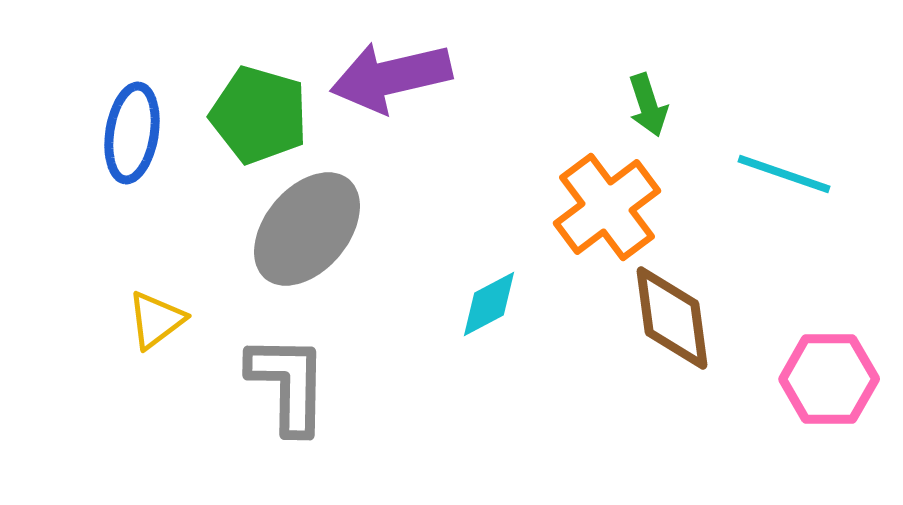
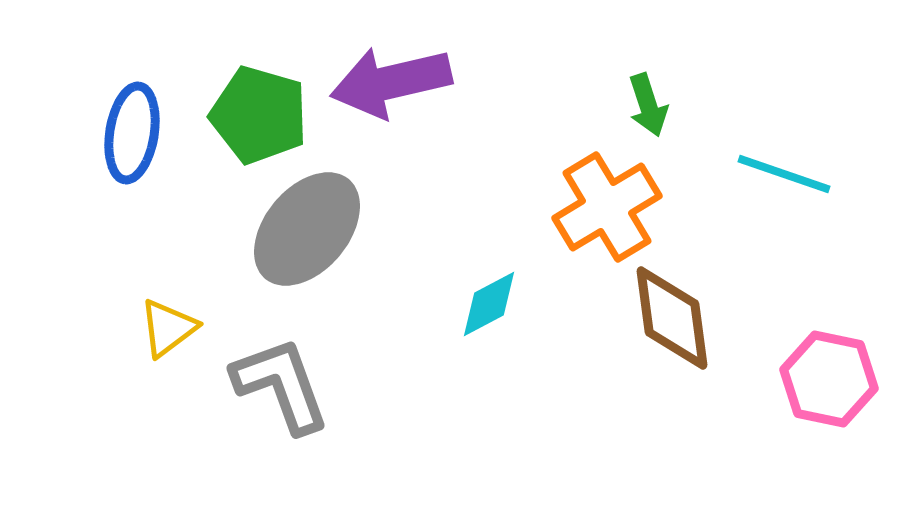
purple arrow: moved 5 px down
orange cross: rotated 6 degrees clockwise
yellow triangle: moved 12 px right, 8 px down
pink hexagon: rotated 12 degrees clockwise
gray L-shape: moved 7 px left, 1 px down; rotated 21 degrees counterclockwise
